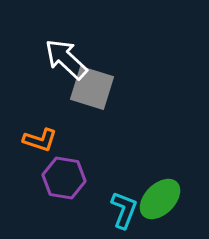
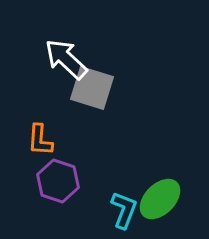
orange L-shape: rotated 76 degrees clockwise
purple hexagon: moved 6 px left, 3 px down; rotated 9 degrees clockwise
